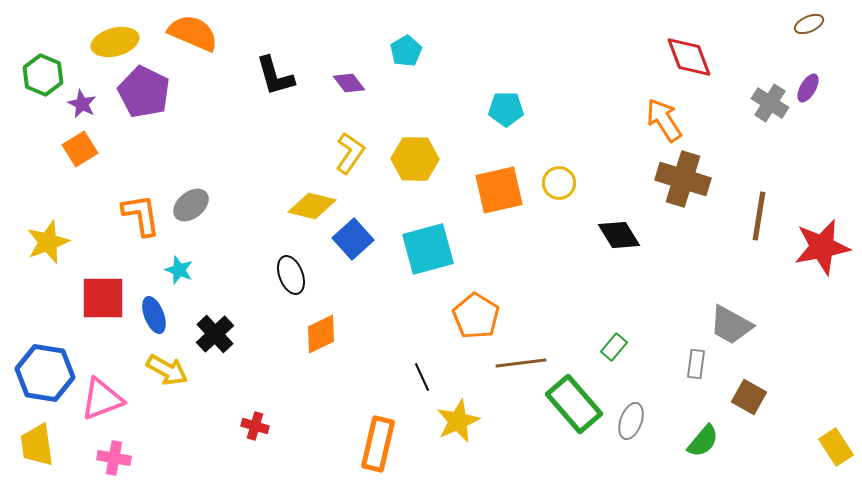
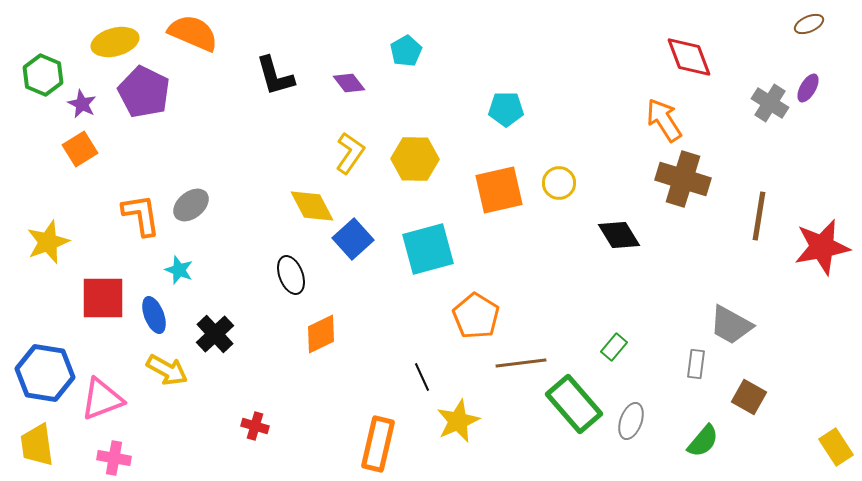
yellow diamond at (312, 206): rotated 48 degrees clockwise
